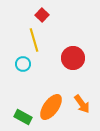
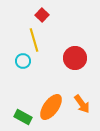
red circle: moved 2 px right
cyan circle: moved 3 px up
